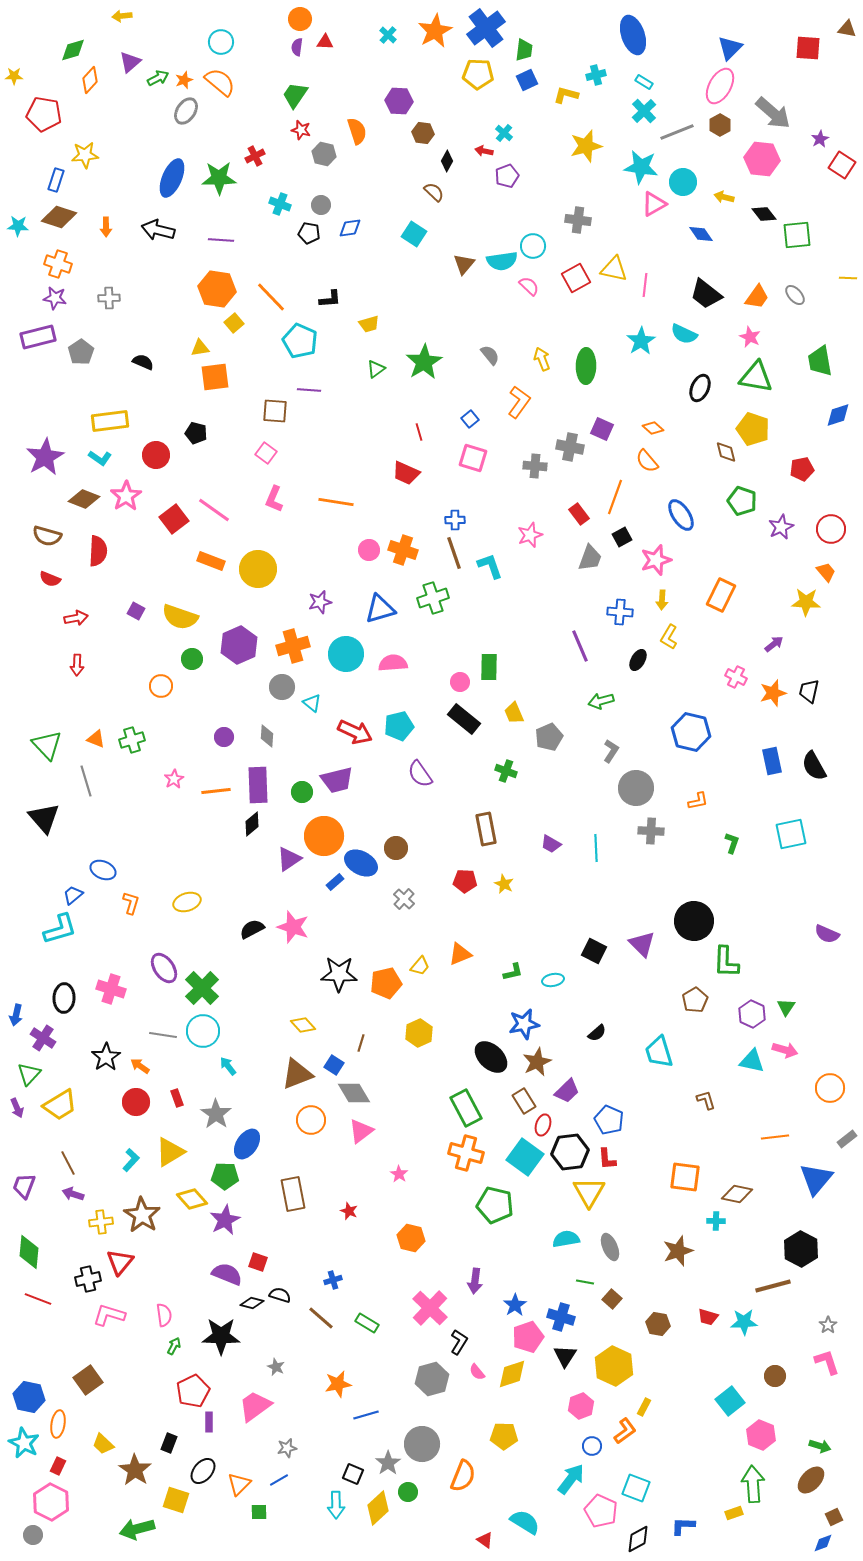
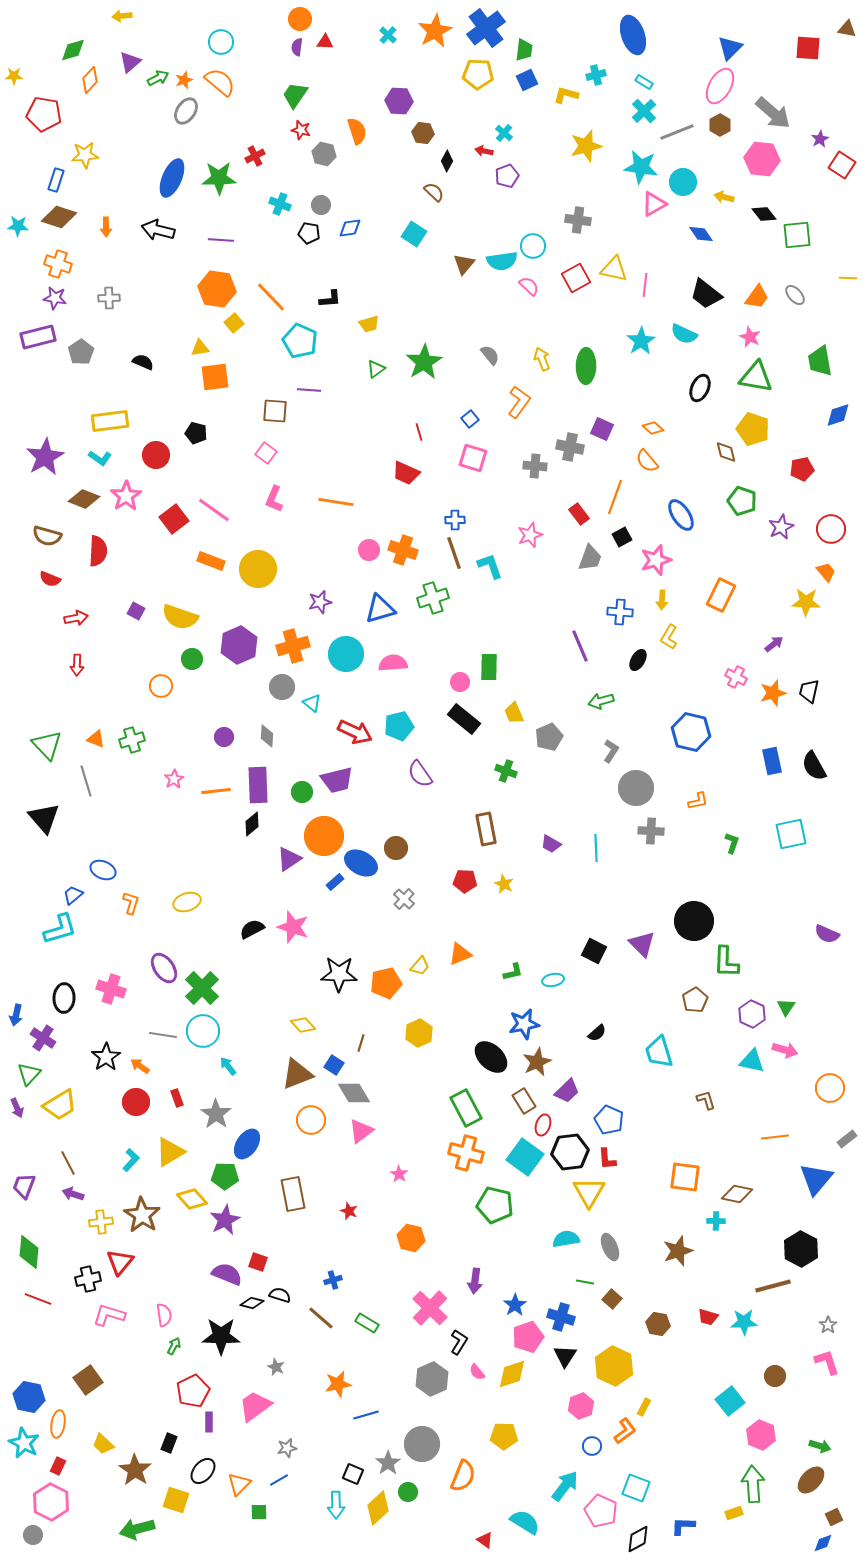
gray hexagon at (432, 1379): rotated 8 degrees counterclockwise
cyan arrow at (571, 1479): moved 6 px left, 7 px down
